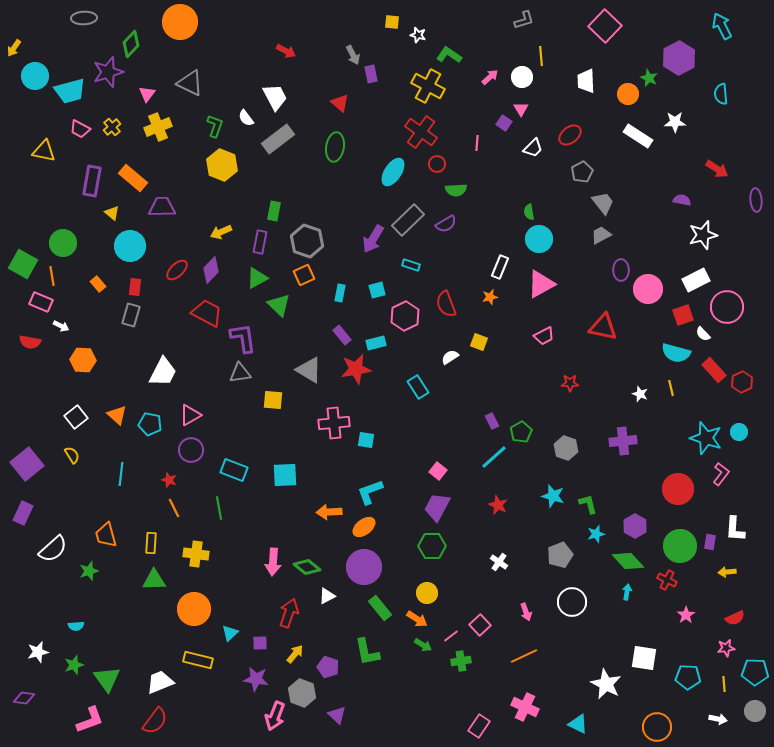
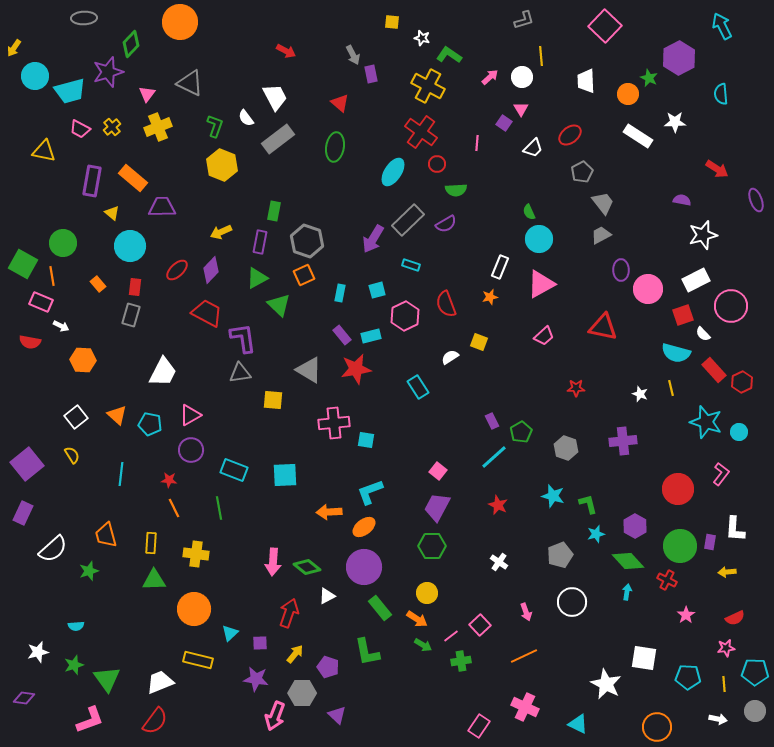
white star at (418, 35): moved 4 px right, 3 px down
purple ellipse at (756, 200): rotated 15 degrees counterclockwise
green semicircle at (529, 212): rotated 14 degrees counterclockwise
pink circle at (727, 307): moved 4 px right, 1 px up
pink trapezoid at (544, 336): rotated 15 degrees counterclockwise
cyan rectangle at (376, 343): moved 5 px left, 7 px up
red star at (570, 383): moved 6 px right, 5 px down
cyan star at (706, 438): moved 16 px up
red star at (169, 480): rotated 14 degrees counterclockwise
gray hexagon at (302, 693): rotated 20 degrees counterclockwise
